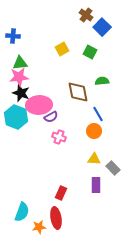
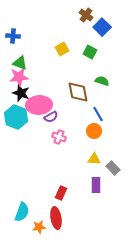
green triangle: rotated 28 degrees clockwise
green semicircle: rotated 24 degrees clockwise
